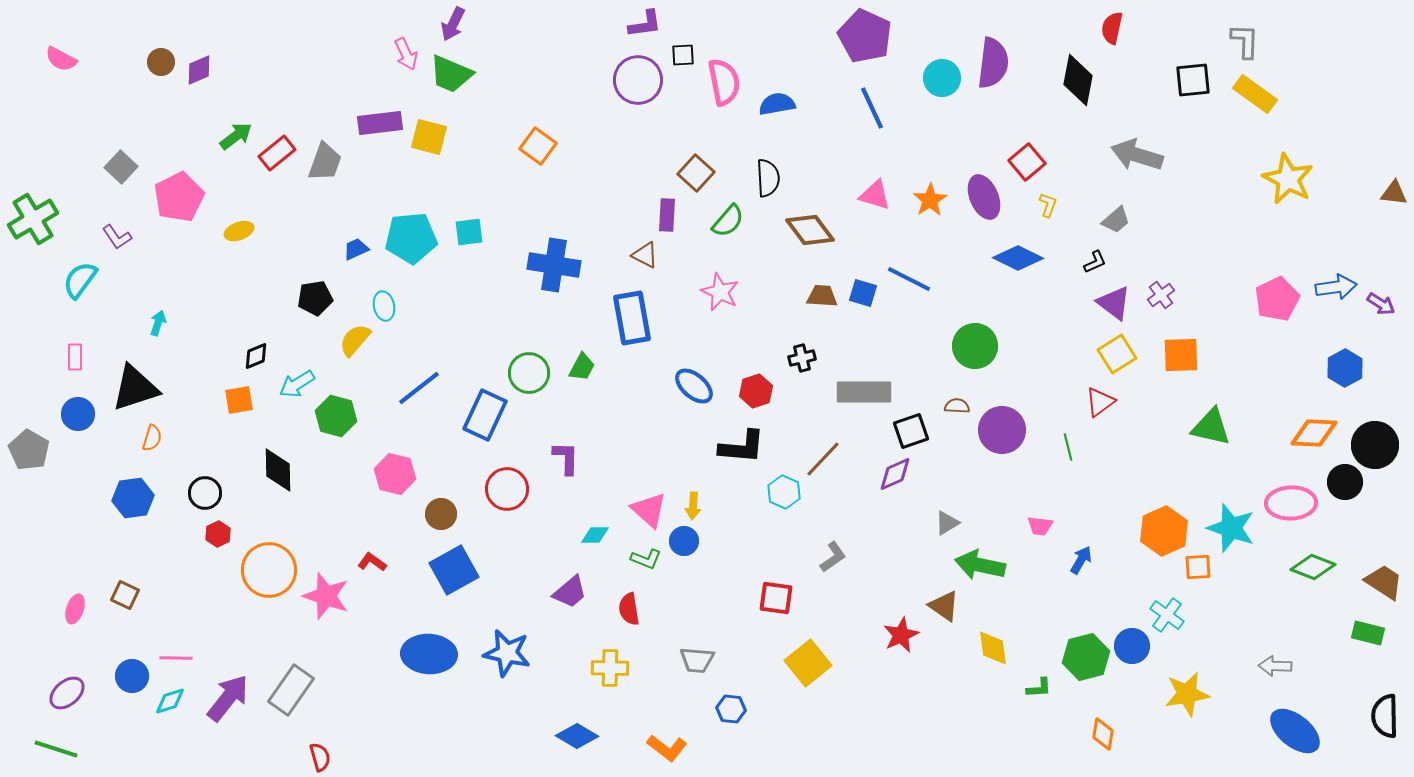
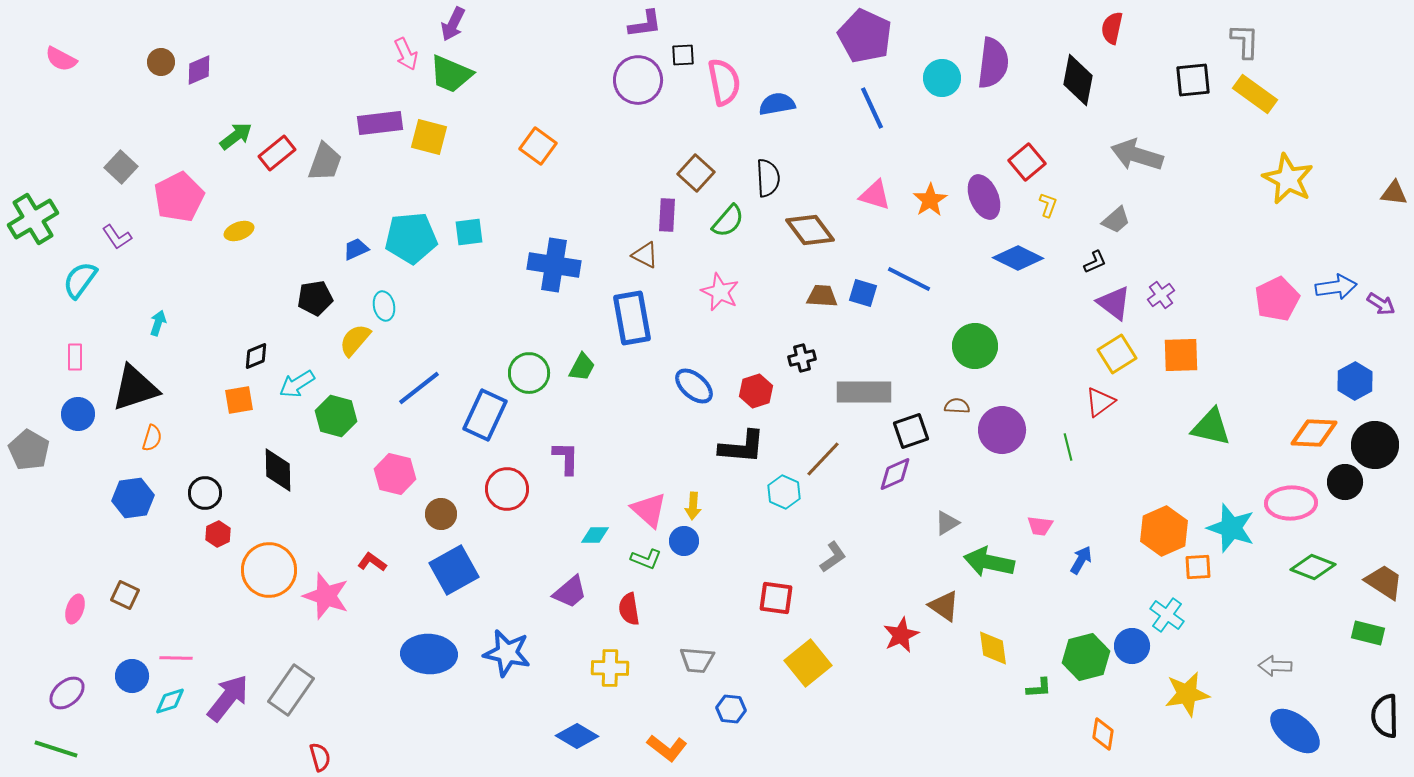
blue hexagon at (1345, 368): moved 10 px right, 13 px down
green arrow at (980, 565): moved 9 px right, 3 px up
